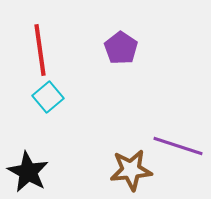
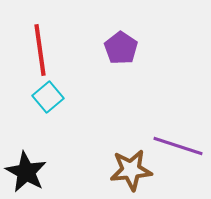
black star: moved 2 px left
